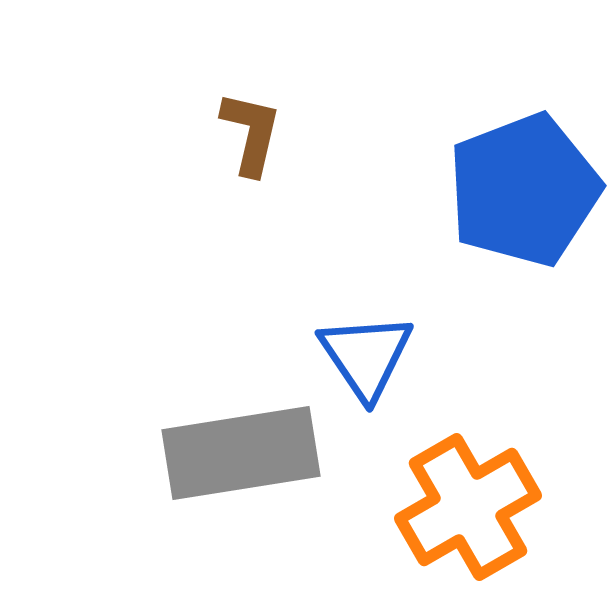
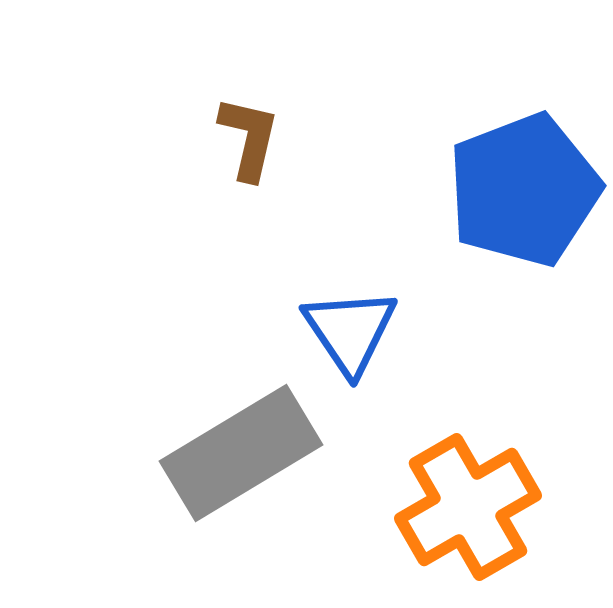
brown L-shape: moved 2 px left, 5 px down
blue triangle: moved 16 px left, 25 px up
gray rectangle: rotated 22 degrees counterclockwise
